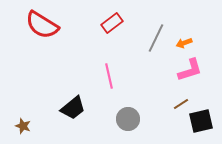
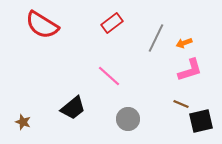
pink line: rotated 35 degrees counterclockwise
brown line: rotated 56 degrees clockwise
brown star: moved 4 px up
